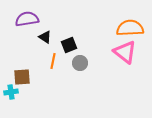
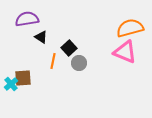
orange semicircle: rotated 12 degrees counterclockwise
black triangle: moved 4 px left
black square: moved 3 px down; rotated 21 degrees counterclockwise
pink triangle: rotated 15 degrees counterclockwise
gray circle: moved 1 px left
brown square: moved 1 px right, 1 px down
cyan cross: moved 8 px up; rotated 32 degrees counterclockwise
